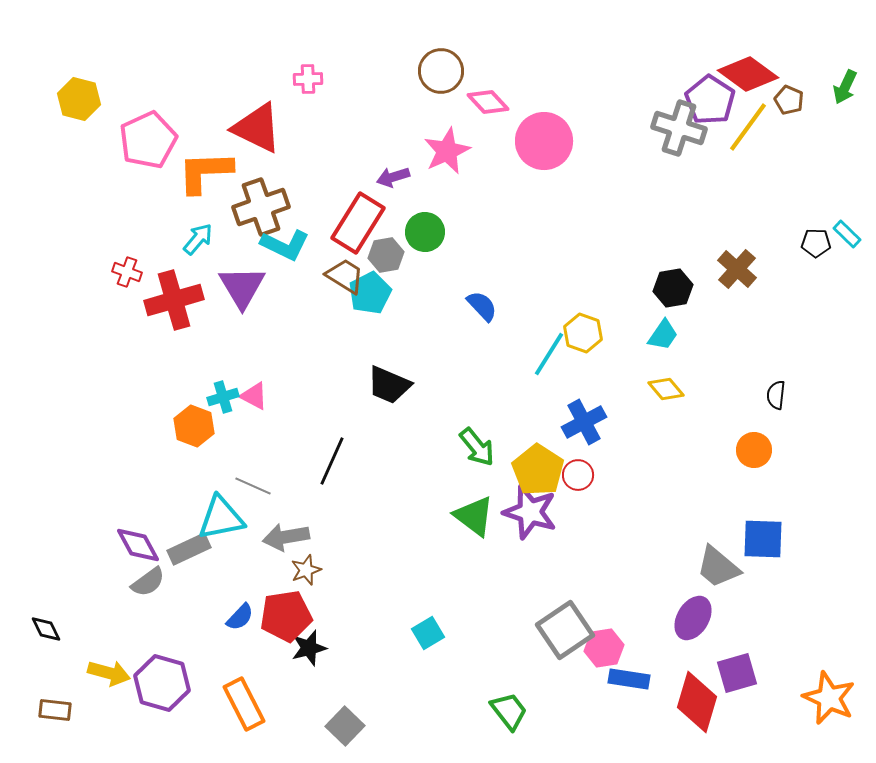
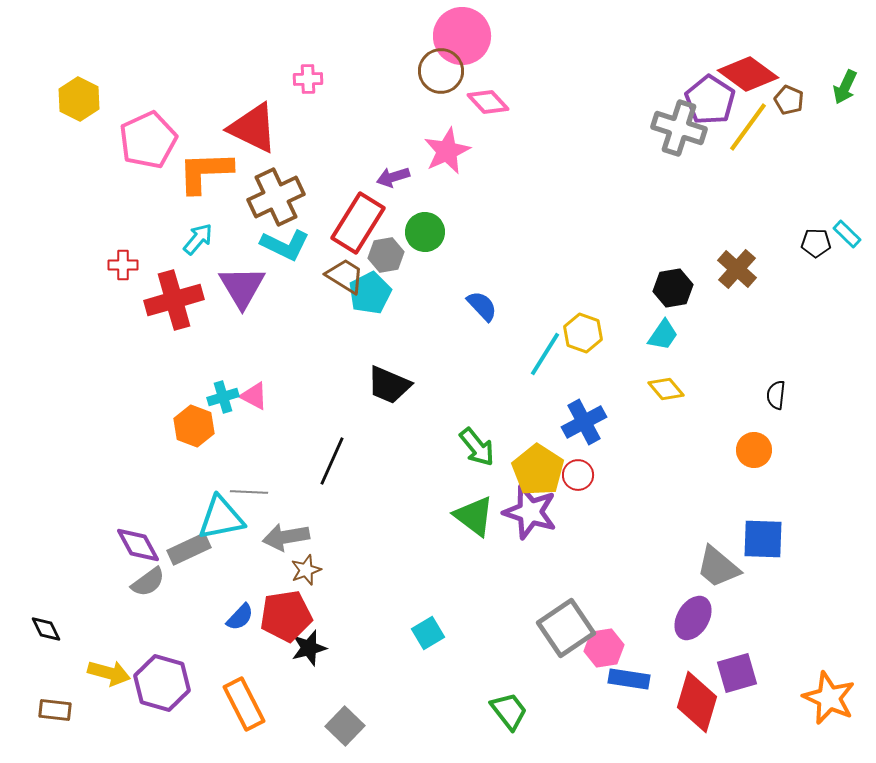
yellow hexagon at (79, 99): rotated 12 degrees clockwise
red triangle at (257, 128): moved 4 px left
pink circle at (544, 141): moved 82 px left, 105 px up
brown cross at (261, 207): moved 15 px right, 10 px up; rotated 6 degrees counterclockwise
red cross at (127, 272): moved 4 px left, 7 px up; rotated 20 degrees counterclockwise
cyan line at (549, 354): moved 4 px left
gray line at (253, 486): moved 4 px left, 6 px down; rotated 21 degrees counterclockwise
gray square at (565, 630): moved 1 px right, 2 px up
